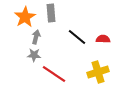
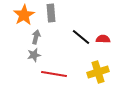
orange star: moved 1 px left, 2 px up
black line: moved 4 px right
gray star: rotated 16 degrees counterclockwise
red line: rotated 25 degrees counterclockwise
